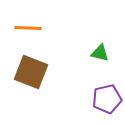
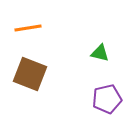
orange line: rotated 12 degrees counterclockwise
brown square: moved 1 px left, 2 px down
